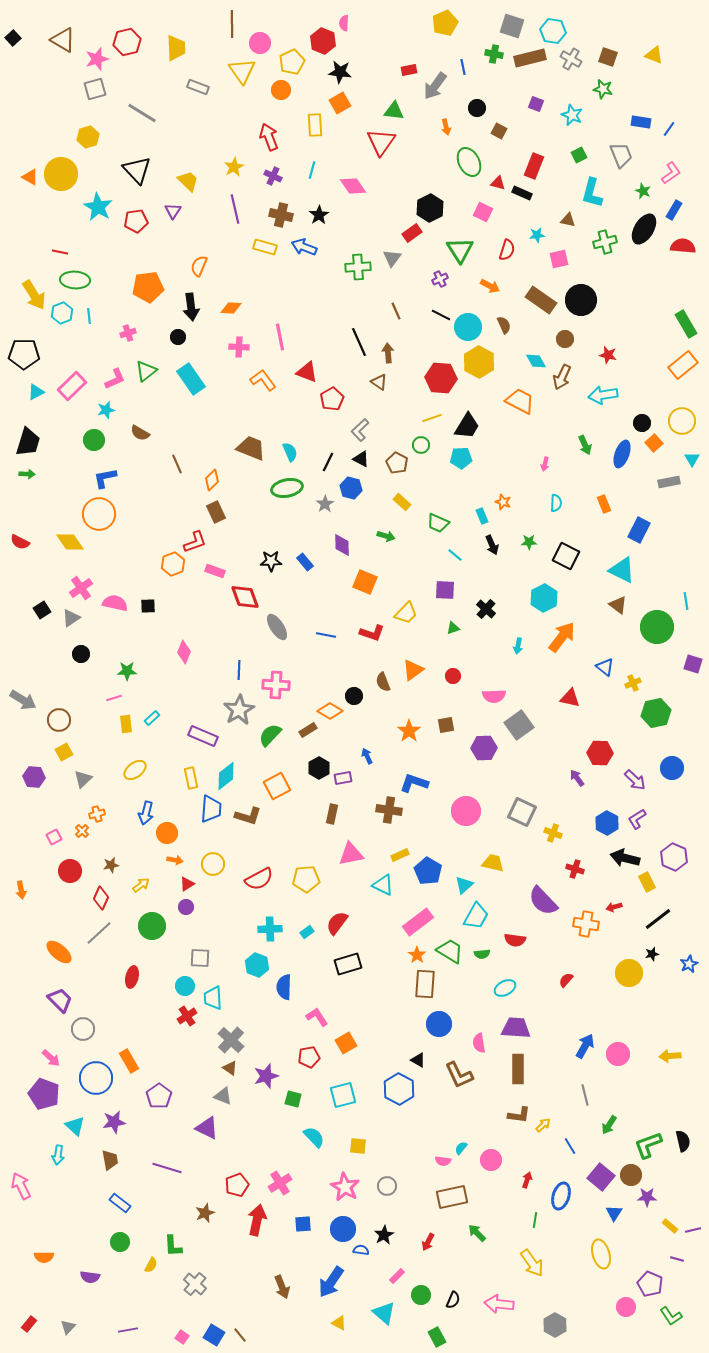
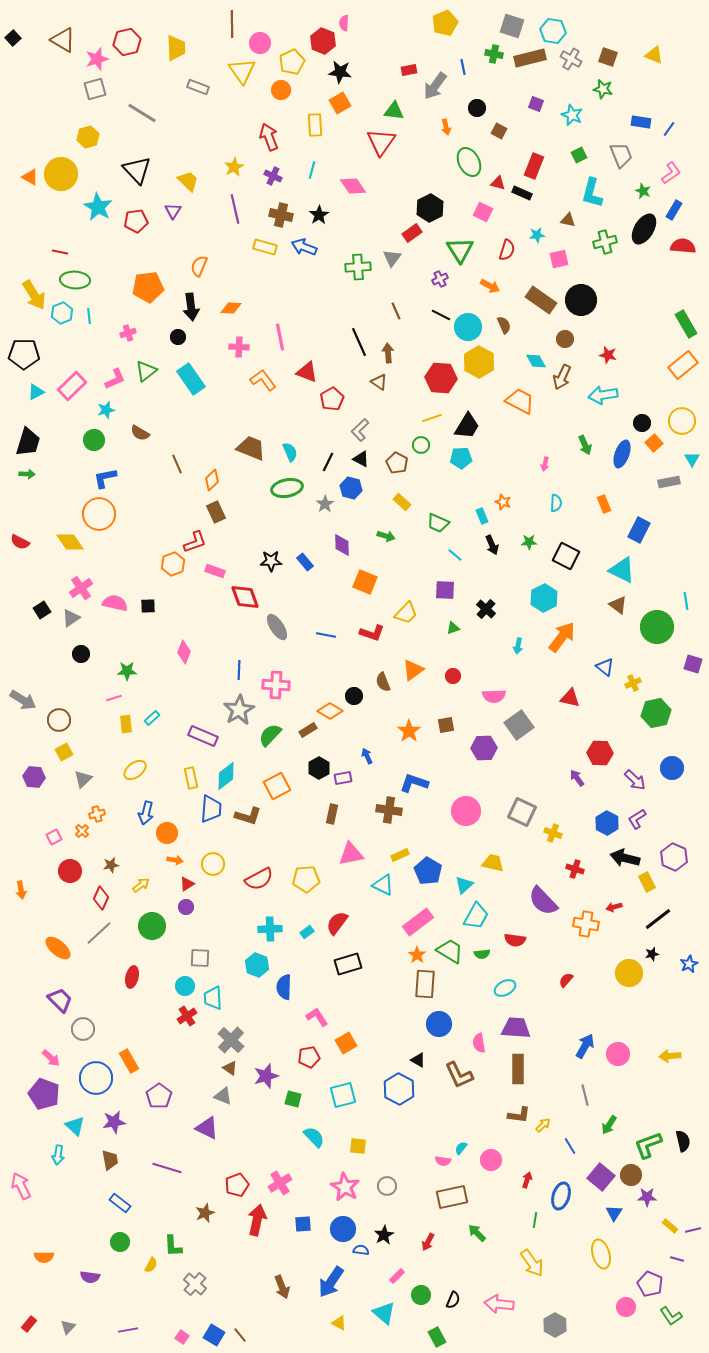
orange ellipse at (59, 952): moved 1 px left, 4 px up
